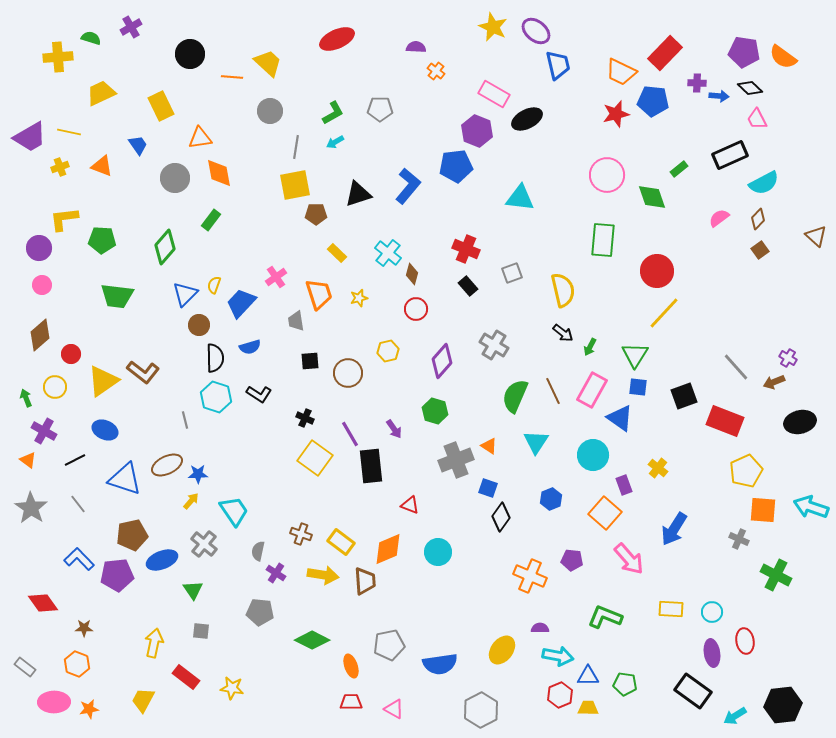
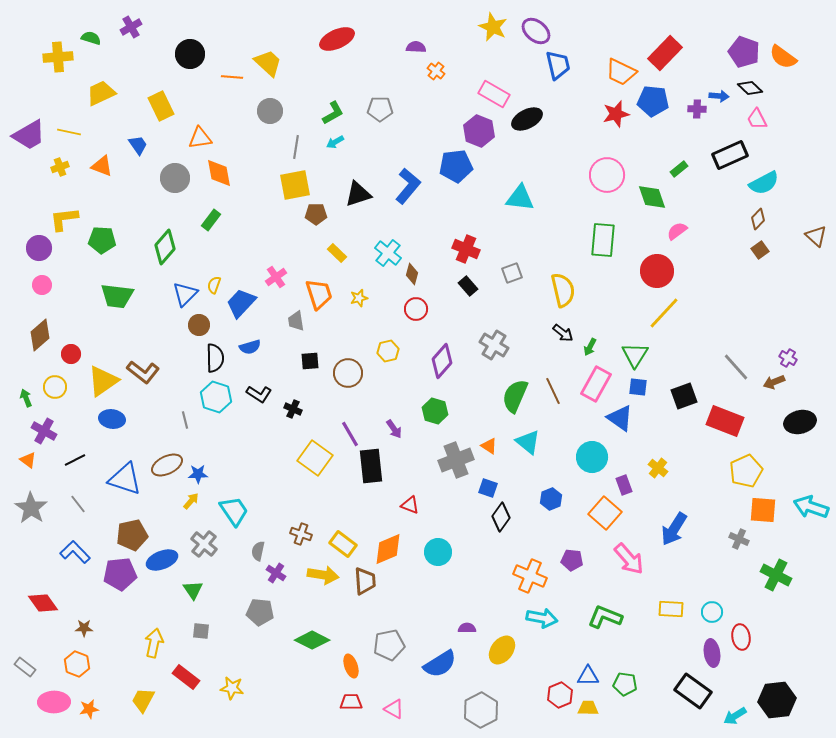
purple pentagon at (744, 52): rotated 12 degrees clockwise
purple cross at (697, 83): moved 26 px down
purple hexagon at (477, 131): moved 2 px right
purple trapezoid at (30, 137): moved 1 px left, 2 px up
pink semicircle at (719, 218): moved 42 px left, 13 px down
pink rectangle at (592, 390): moved 4 px right, 6 px up
black cross at (305, 418): moved 12 px left, 9 px up
blue ellipse at (105, 430): moved 7 px right, 11 px up; rotated 15 degrees counterclockwise
cyan triangle at (536, 442): moved 8 px left; rotated 24 degrees counterclockwise
cyan circle at (593, 455): moved 1 px left, 2 px down
yellow rectangle at (341, 542): moved 2 px right, 2 px down
blue L-shape at (79, 559): moved 4 px left, 7 px up
purple pentagon at (117, 575): moved 3 px right, 1 px up
purple semicircle at (540, 628): moved 73 px left
red ellipse at (745, 641): moved 4 px left, 4 px up
cyan arrow at (558, 656): moved 16 px left, 38 px up
blue semicircle at (440, 664): rotated 24 degrees counterclockwise
black hexagon at (783, 705): moved 6 px left, 5 px up
